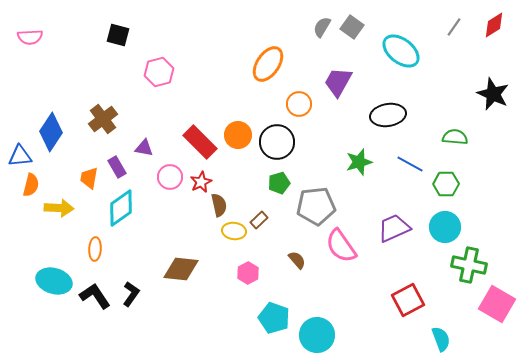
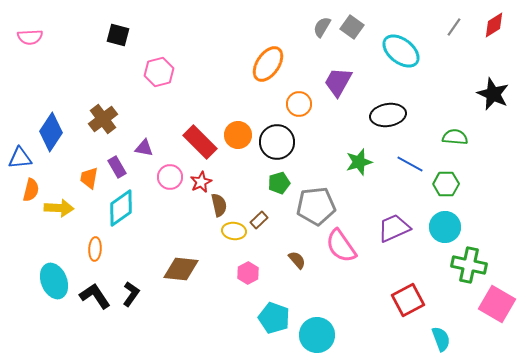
blue triangle at (20, 156): moved 2 px down
orange semicircle at (31, 185): moved 5 px down
cyan ellipse at (54, 281): rotated 52 degrees clockwise
